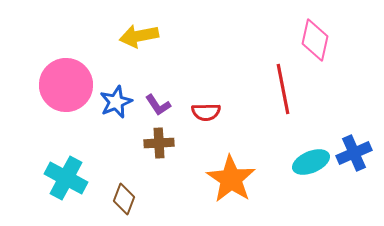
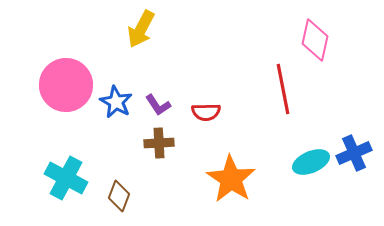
yellow arrow: moved 2 px right, 7 px up; rotated 51 degrees counterclockwise
blue star: rotated 20 degrees counterclockwise
brown diamond: moved 5 px left, 3 px up
